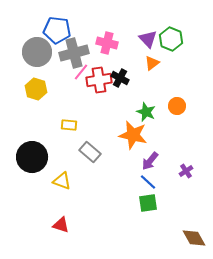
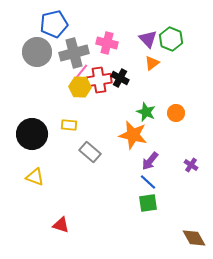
blue pentagon: moved 3 px left, 6 px up; rotated 20 degrees counterclockwise
yellow hexagon: moved 44 px right, 2 px up; rotated 15 degrees counterclockwise
orange circle: moved 1 px left, 7 px down
black circle: moved 23 px up
purple cross: moved 5 px right, 6 px up; rotated 24 degrees counterclockwise
yellow triangle: moved 27 px left, 4 px up
